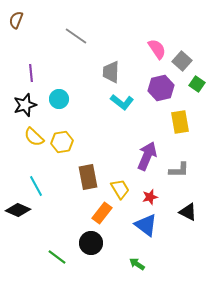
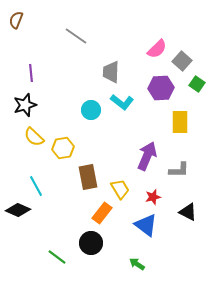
pink semicircle: rotated 80 degrees clockwise
purple hexagon: rotated 10 degrees clockwise
cyan circle: moved 32 px right, 11 px down
yellow rectangle: rotated 10 degrees clockwise
yellow hexagon: moved 1 px right, 6 px down
red star: moved 3 px right
